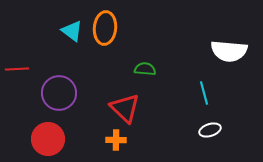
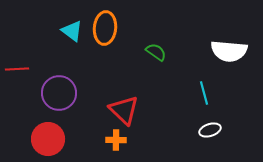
green semicircle: moved 11 px right, 17 px up; rotated 30 degrees clockwise
red triangle: moved 1 px left, 2 px down
